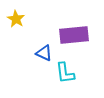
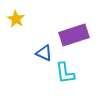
purple rectangle: rotated 12 degrees counterclockwise
